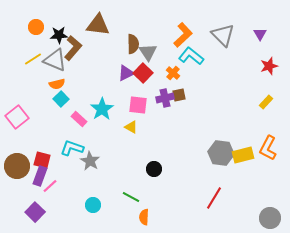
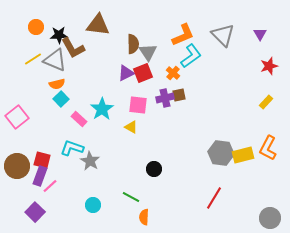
orange L-shape at (183, 35): rotated 20 degrees clockwise
brown L-shape at (73, 48): rotated 110 degrees clockwise
cyan L-shape at (191, 56): rotated 105 degrees clockwise
red square at (143, 73): rotated 24 degrees clockwise
